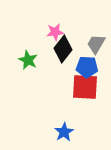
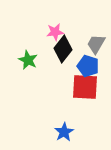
blue pentagon: moved 1 px right, 1 px up; rotated 15 degrees clockwise
